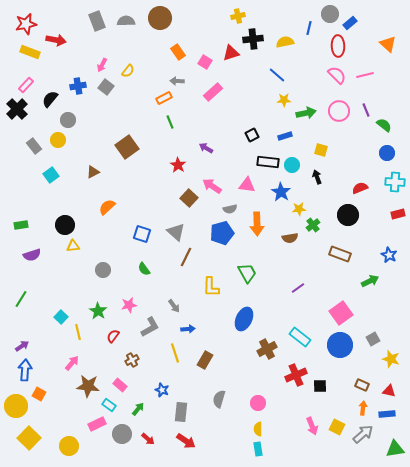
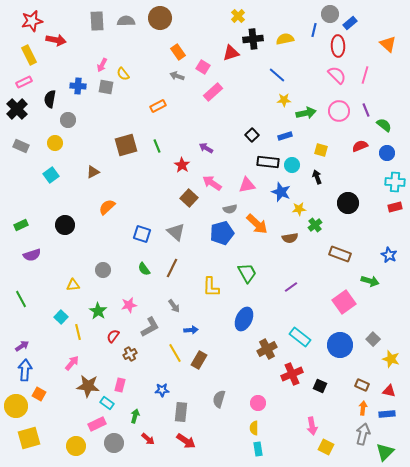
yellow cross at (238, 16): rotated 32 degrees counterclockwise
gray rectangle at (97, 21): rotated 18 degrees clockwise
red star at (26, 24): moved 6 px right, 3 px up
blue line at (309, 28): moved 5 px right, 2 px down
yellow semicircle at (285, 42): moved 3 px up
yellow rectangle at (30, 52): moved 1 px left, 3 px down; rotated 42 degrees clockwise
pink square at (205, 62): moved 2 px left, 5 px down
yellow semicircle at (128, 71): moved 5 px left, 3 px down; rotated 104 degrees clockwise
pink line at (365, 75): rotated 60 degrees counterclockwise
gray arrow at (177, 81): moved 5 px up; rotated 16 degrees clockwise
pink rectangle at (26, 85): moved 2 px left, 3 px up; rotated 21 degrees clockwise
blue cross at (78, 86): rotated 14 degrees clockwise
gray square at (106, 87): rotated 28 degrees counterclockwise
orange rectangle at (164, 98): moved 6 px left, 8 px down
black semicircle at (50, 99): rotated 30 degrees counterclockwise
green line at (170, 122): moved 13 px left, 24 px down
black square at (252, 135): rotated 16 degrees counterclockwise
yellow circle at (58, 140): moved 3 px left, 3 px down
gray rectangle at (34, 146): moved 13 px left; rotated 28 degrees counterclockwise
brown square at (127, 147): moved 1 px left, 2 px up; rotated 20 degrees clockwise
red star at (178, 165): moved 4 px right
pink triangle at (247, 185): rotated 18 degrees counterclockwise
pink arrow at (212, 186): moved 3 px up
red semicircle at (360, 188): moved 42 px up
blue star at (281, 192): rotated 12 degrees counterclockwise
red rectangle at (398, 214): moved 3 px left, 7 px up
black circle at (348, 215): moved 12 px up
orange arrow at (257, 224): rotated 45 degrees counterclockwise
green rectangle at (21, 225): rotated 16 degrees counterclockwise
green cross at (313, 225): moved 2 px right
yellow triangle at (73, 246): moved 39 px down
brown line at (186, 257): moved 14 px left, 11 px down
green arrow at (370, 281): rotated 42 degrees clockwise
purple line at (298, 288): moved 7 px left, 1 px up
green line at (21, 299): rotated 60 degrees counterclockwise
pink square at (341, 313): moved 3 px right, 11 px up
blue arrow at (188, 329): moved 3 px right, 1 px down
gray square at (373, 339): rotated 16 degrees counterclockwise
yellow line at (175, 353): rotated 12 degrees counterclockwise
brown cross at (132, 360): moved 2 px left, 6 px up
brown rectangle at (205, 360): moved 6 px left
red cross at (296, 375): moved 4 px left, 1 px up
pink rectangle at (120, 385): rotated 64 degrees clockwise
black square at (320, 386): rotated 24 degrees clockwise
blue star at (162, 390): rotated 24 degrees counterclockwise
cyan rectangle at (109, 405): moved 2 px left, 2 px up
green arrow at (138, 409): moved 3 px left, 7 px down; rotated 24 degrees counterclockwise
pink arrow at (312, 426): rotated 12 degrees clockwise
yellow square at (337, 427): moved 11 px left, 20 px down
yellow semicircle at (258, 429): moved 4 px left, 1 px up
gray circle at (122, 434): moved 8 px left, 9 px down
gray arrow at (363, 434): rotated 35 degrees counterclockwise
yellow square at (29, 438): rotated 30 degrees clockwise
yellow circle at (69, 446): moved 7 px right
green triangle at (395, 449): moved 10 px left, 3 px down; rotated 36 degrees counterclockwise
